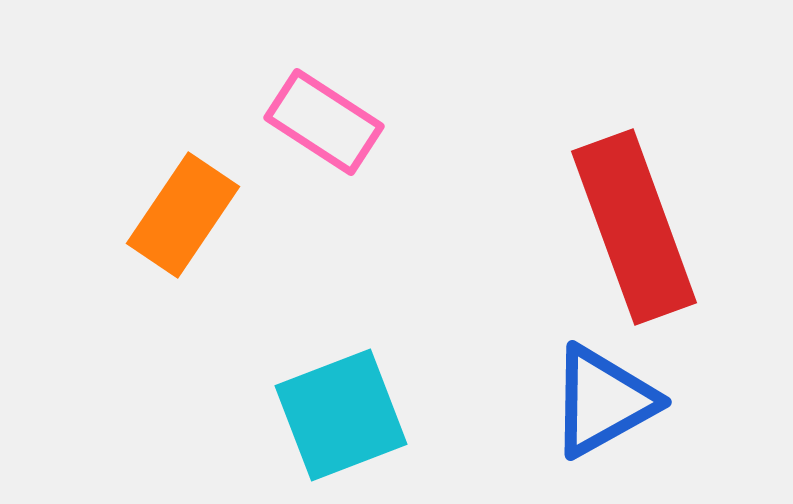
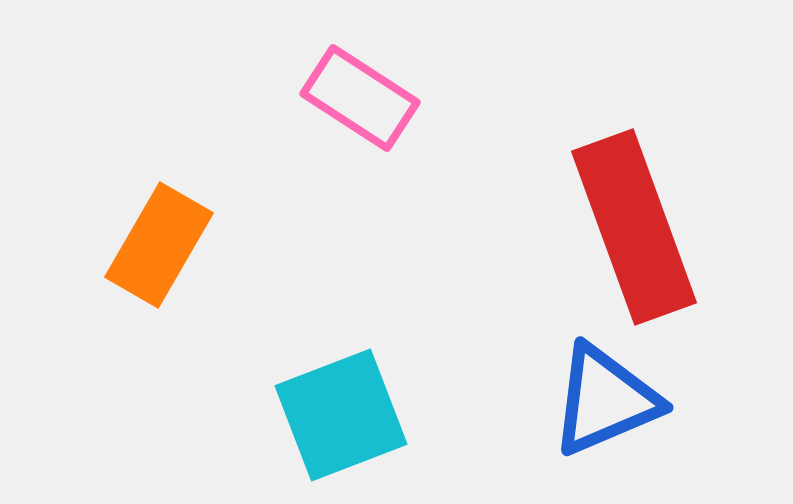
pink rectangle: moved 36 px right, 24 px up
orange rectangle: moved 24 px left, 30 px down; rotated 4 degrees counterclockwise
blue triangle: moved 2 px right, 1 px up; rotated 6 degrees clockwise
